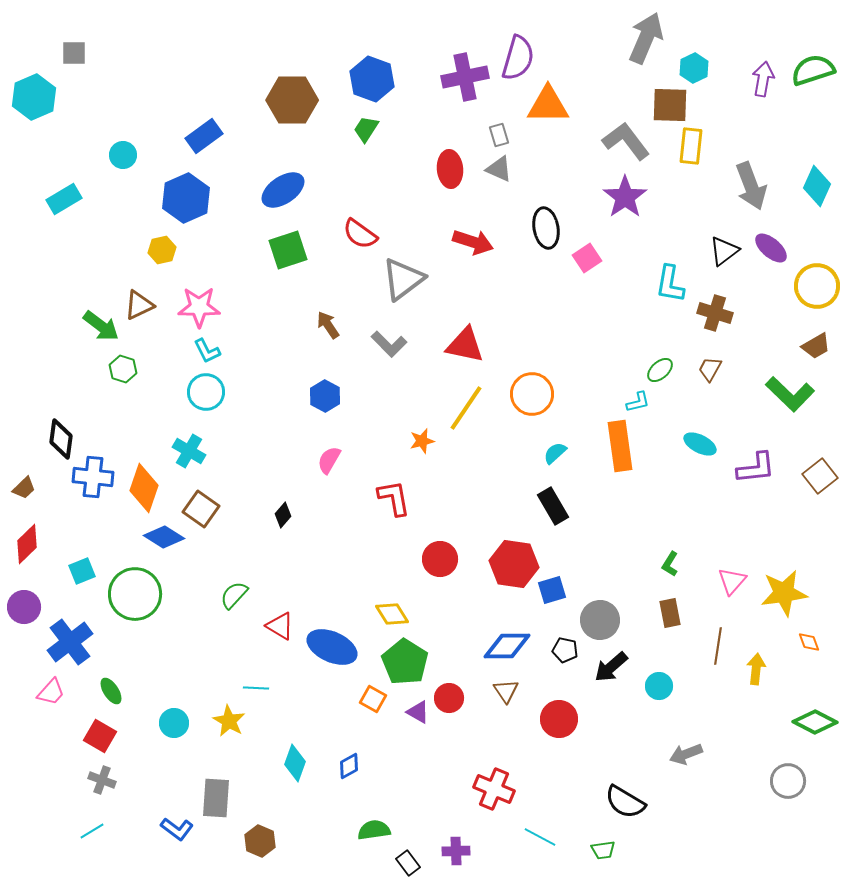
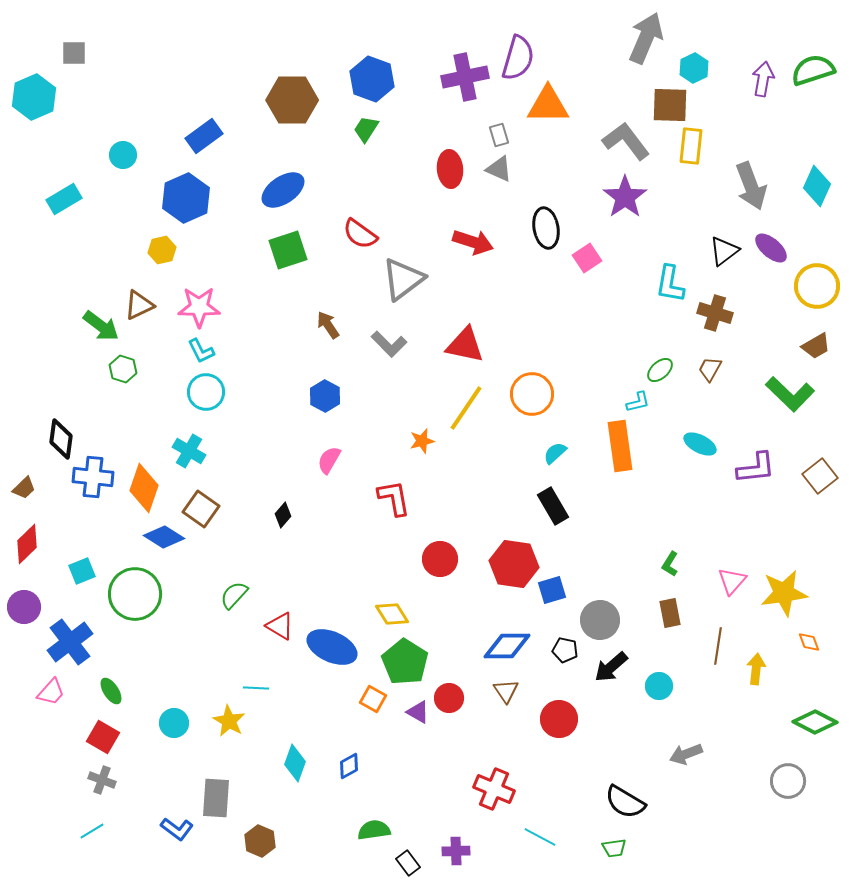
cyan L-shape at (207, 351): moved 6 px left
red square at (100, 736): moved 3 px right, 1 px down
green trapezoid at (603, 850): moved 11 px right, 2 px up
